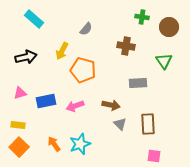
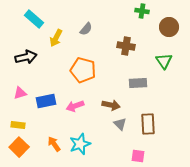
green cross: moved 6 px up
yellow arrow: moved 6 px left, 13 px up
pink square: moved 16 px left
